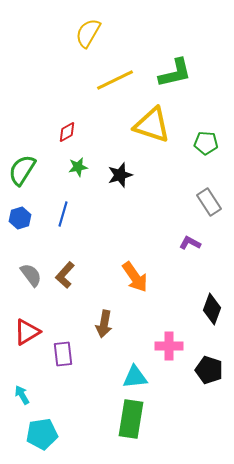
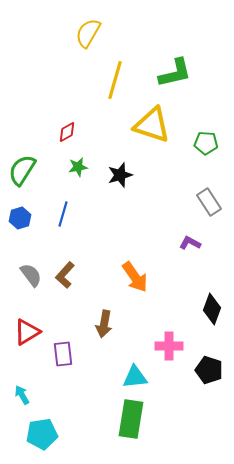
yellow line: rotated 48 degrees counterclockwise
